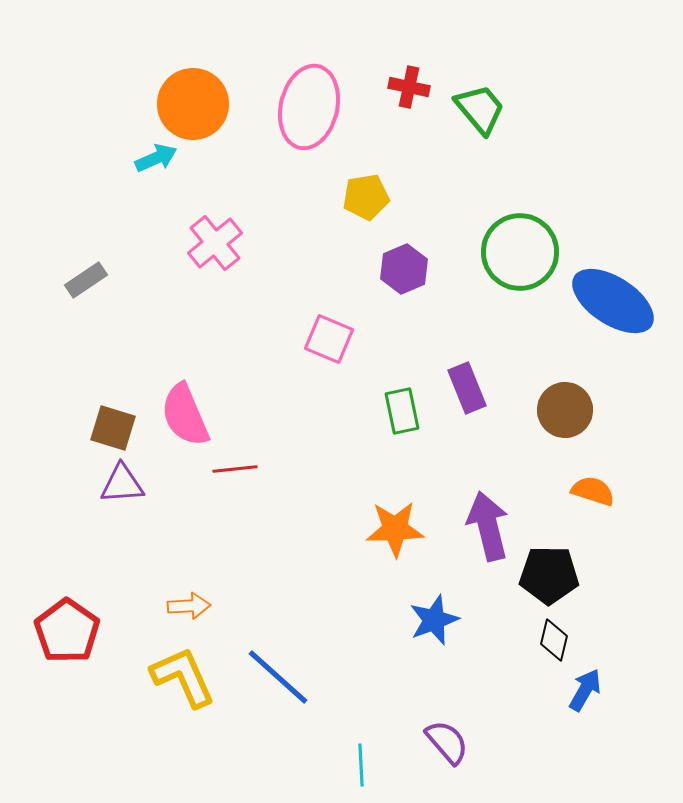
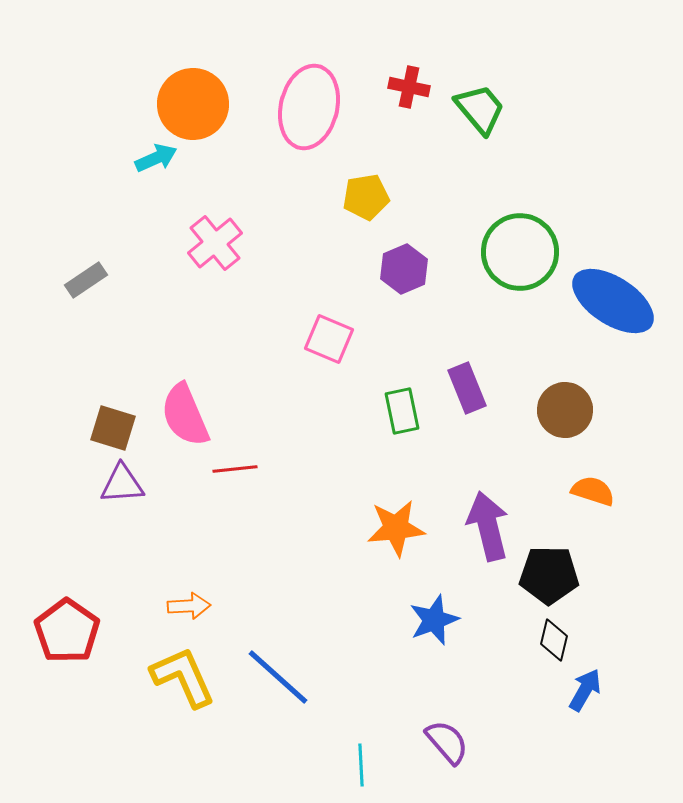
orange star: moved 1 px right, 1 px up; rotated 4 degrees counterclockwise
